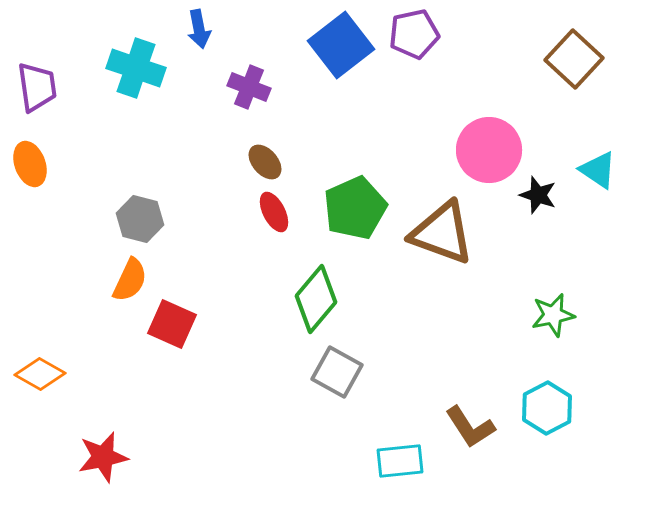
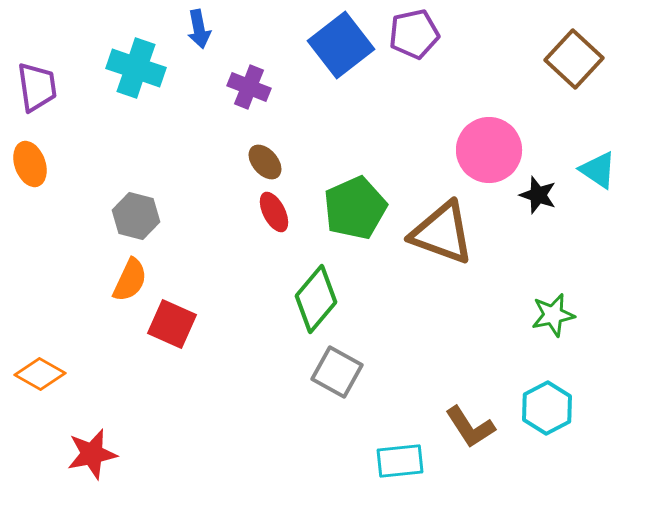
gray hexagon: moved 4 px left, 3 px up
red star: moved 11 px left, 3 px up
